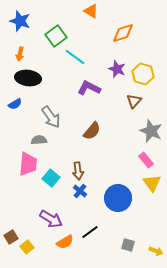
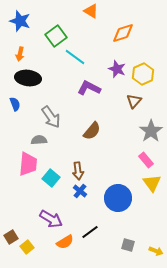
yellow hexagon: rotated 20 degrees clockwise
blue semicircle: rotated 80 degrees counterclockwise
gray star: rotated 15 degrees clockwise
